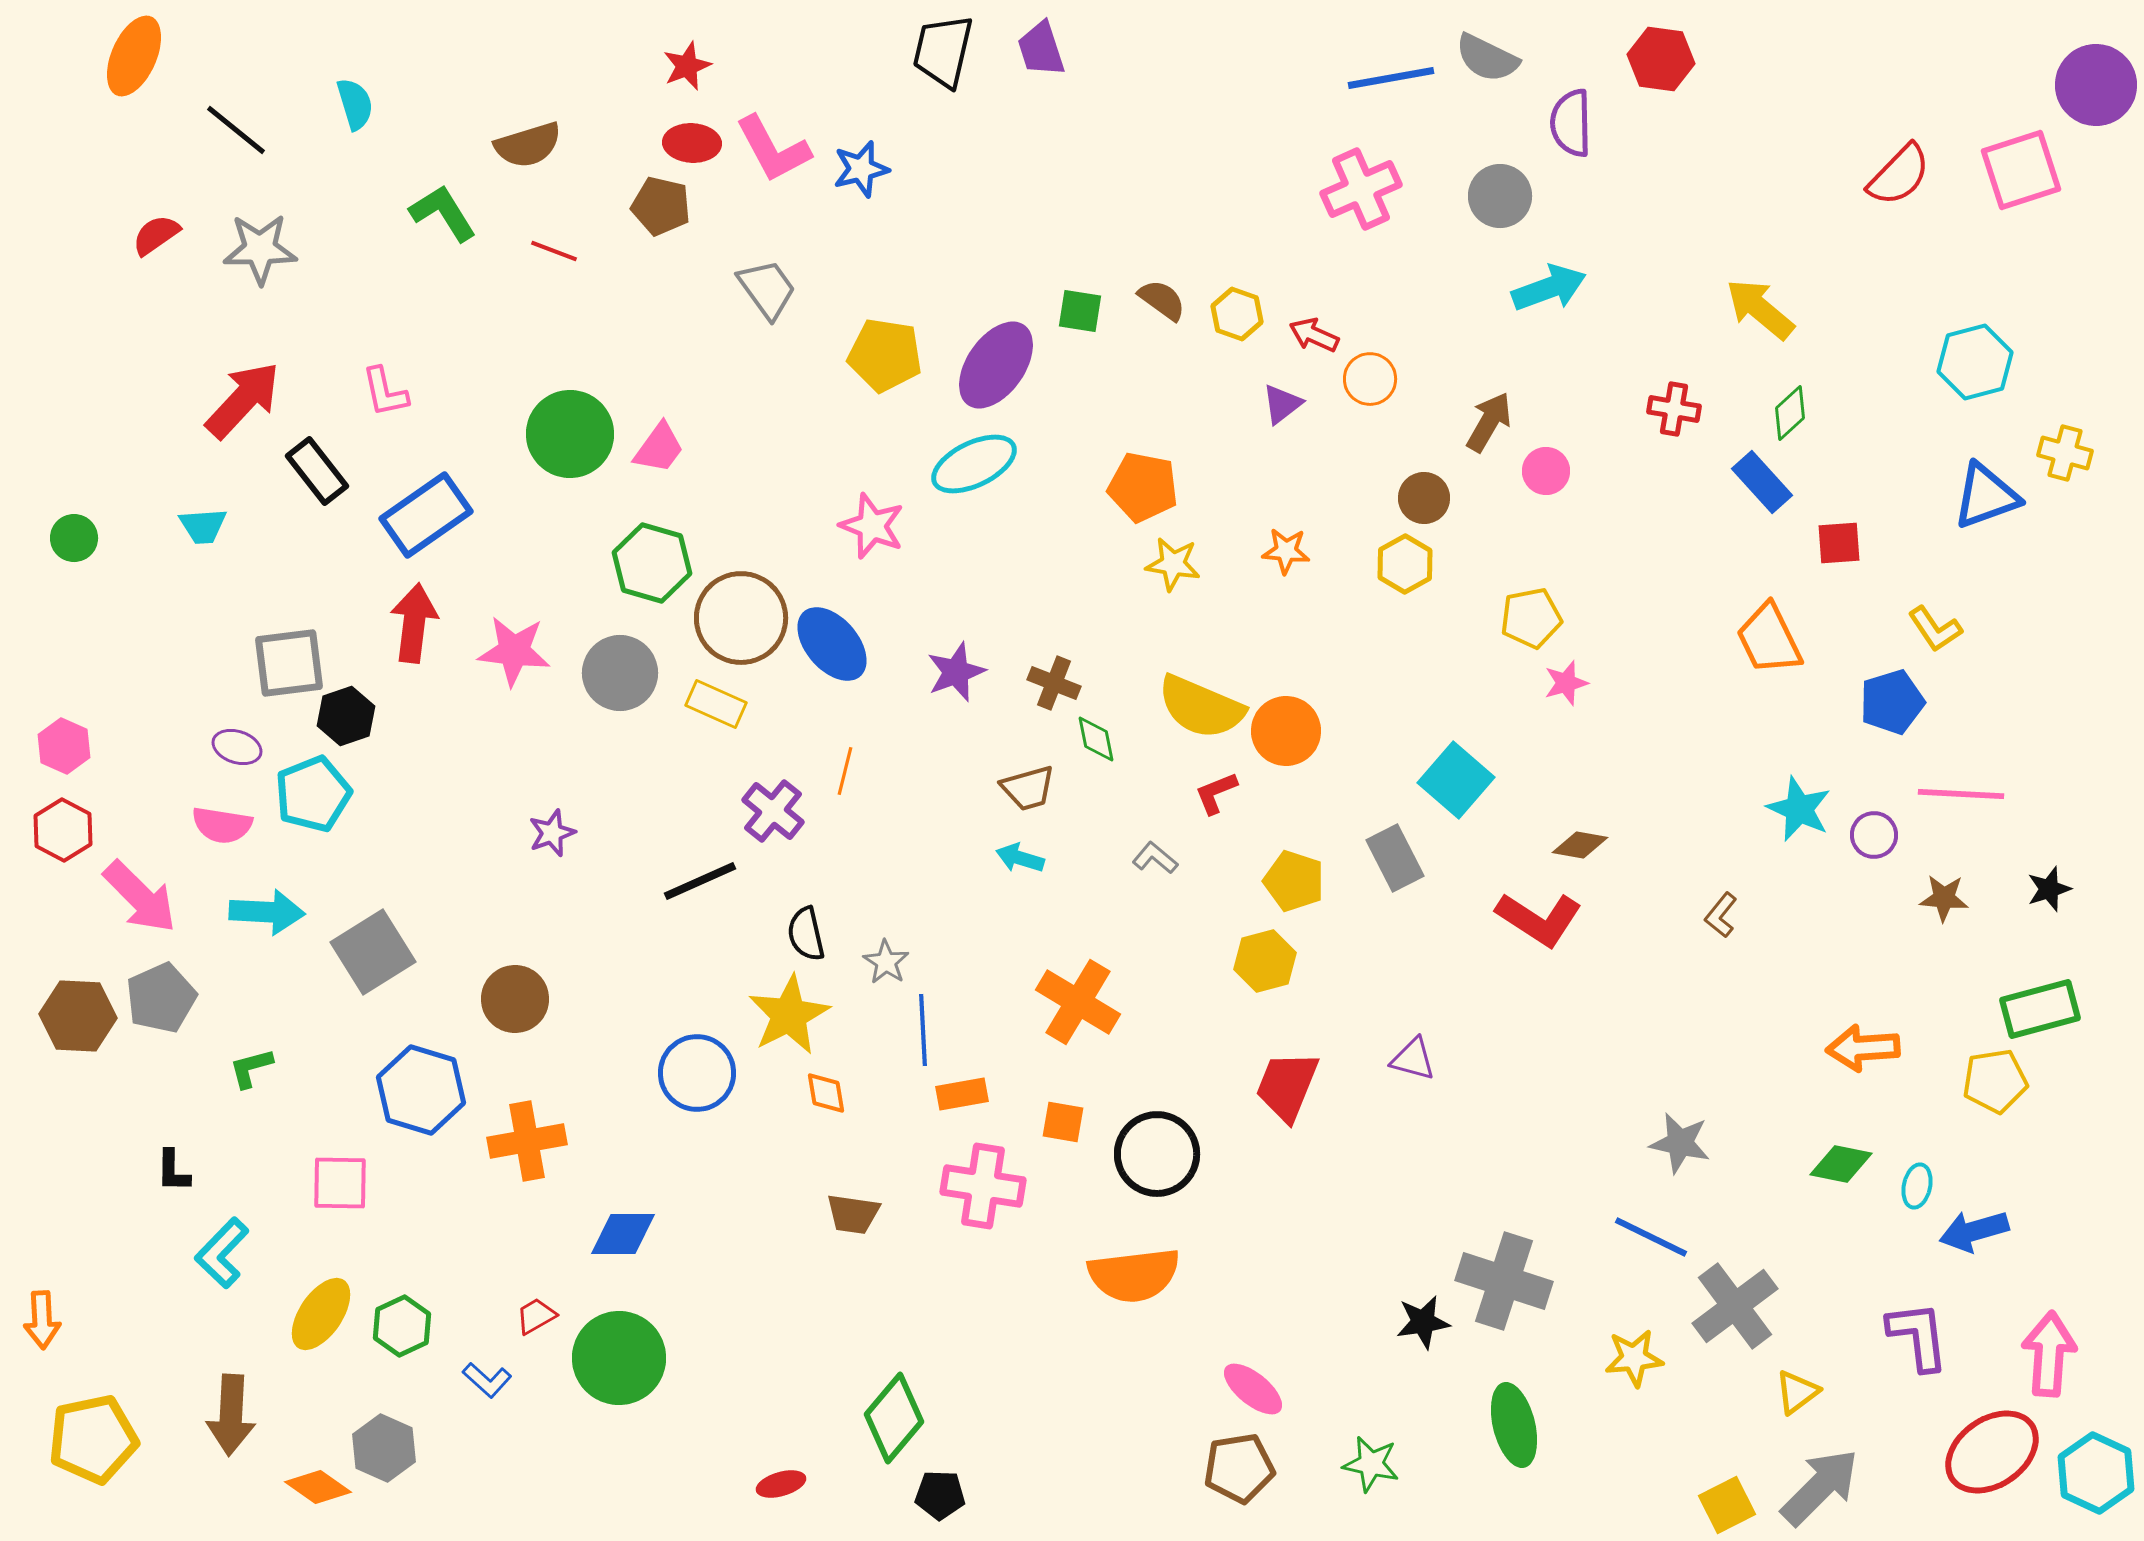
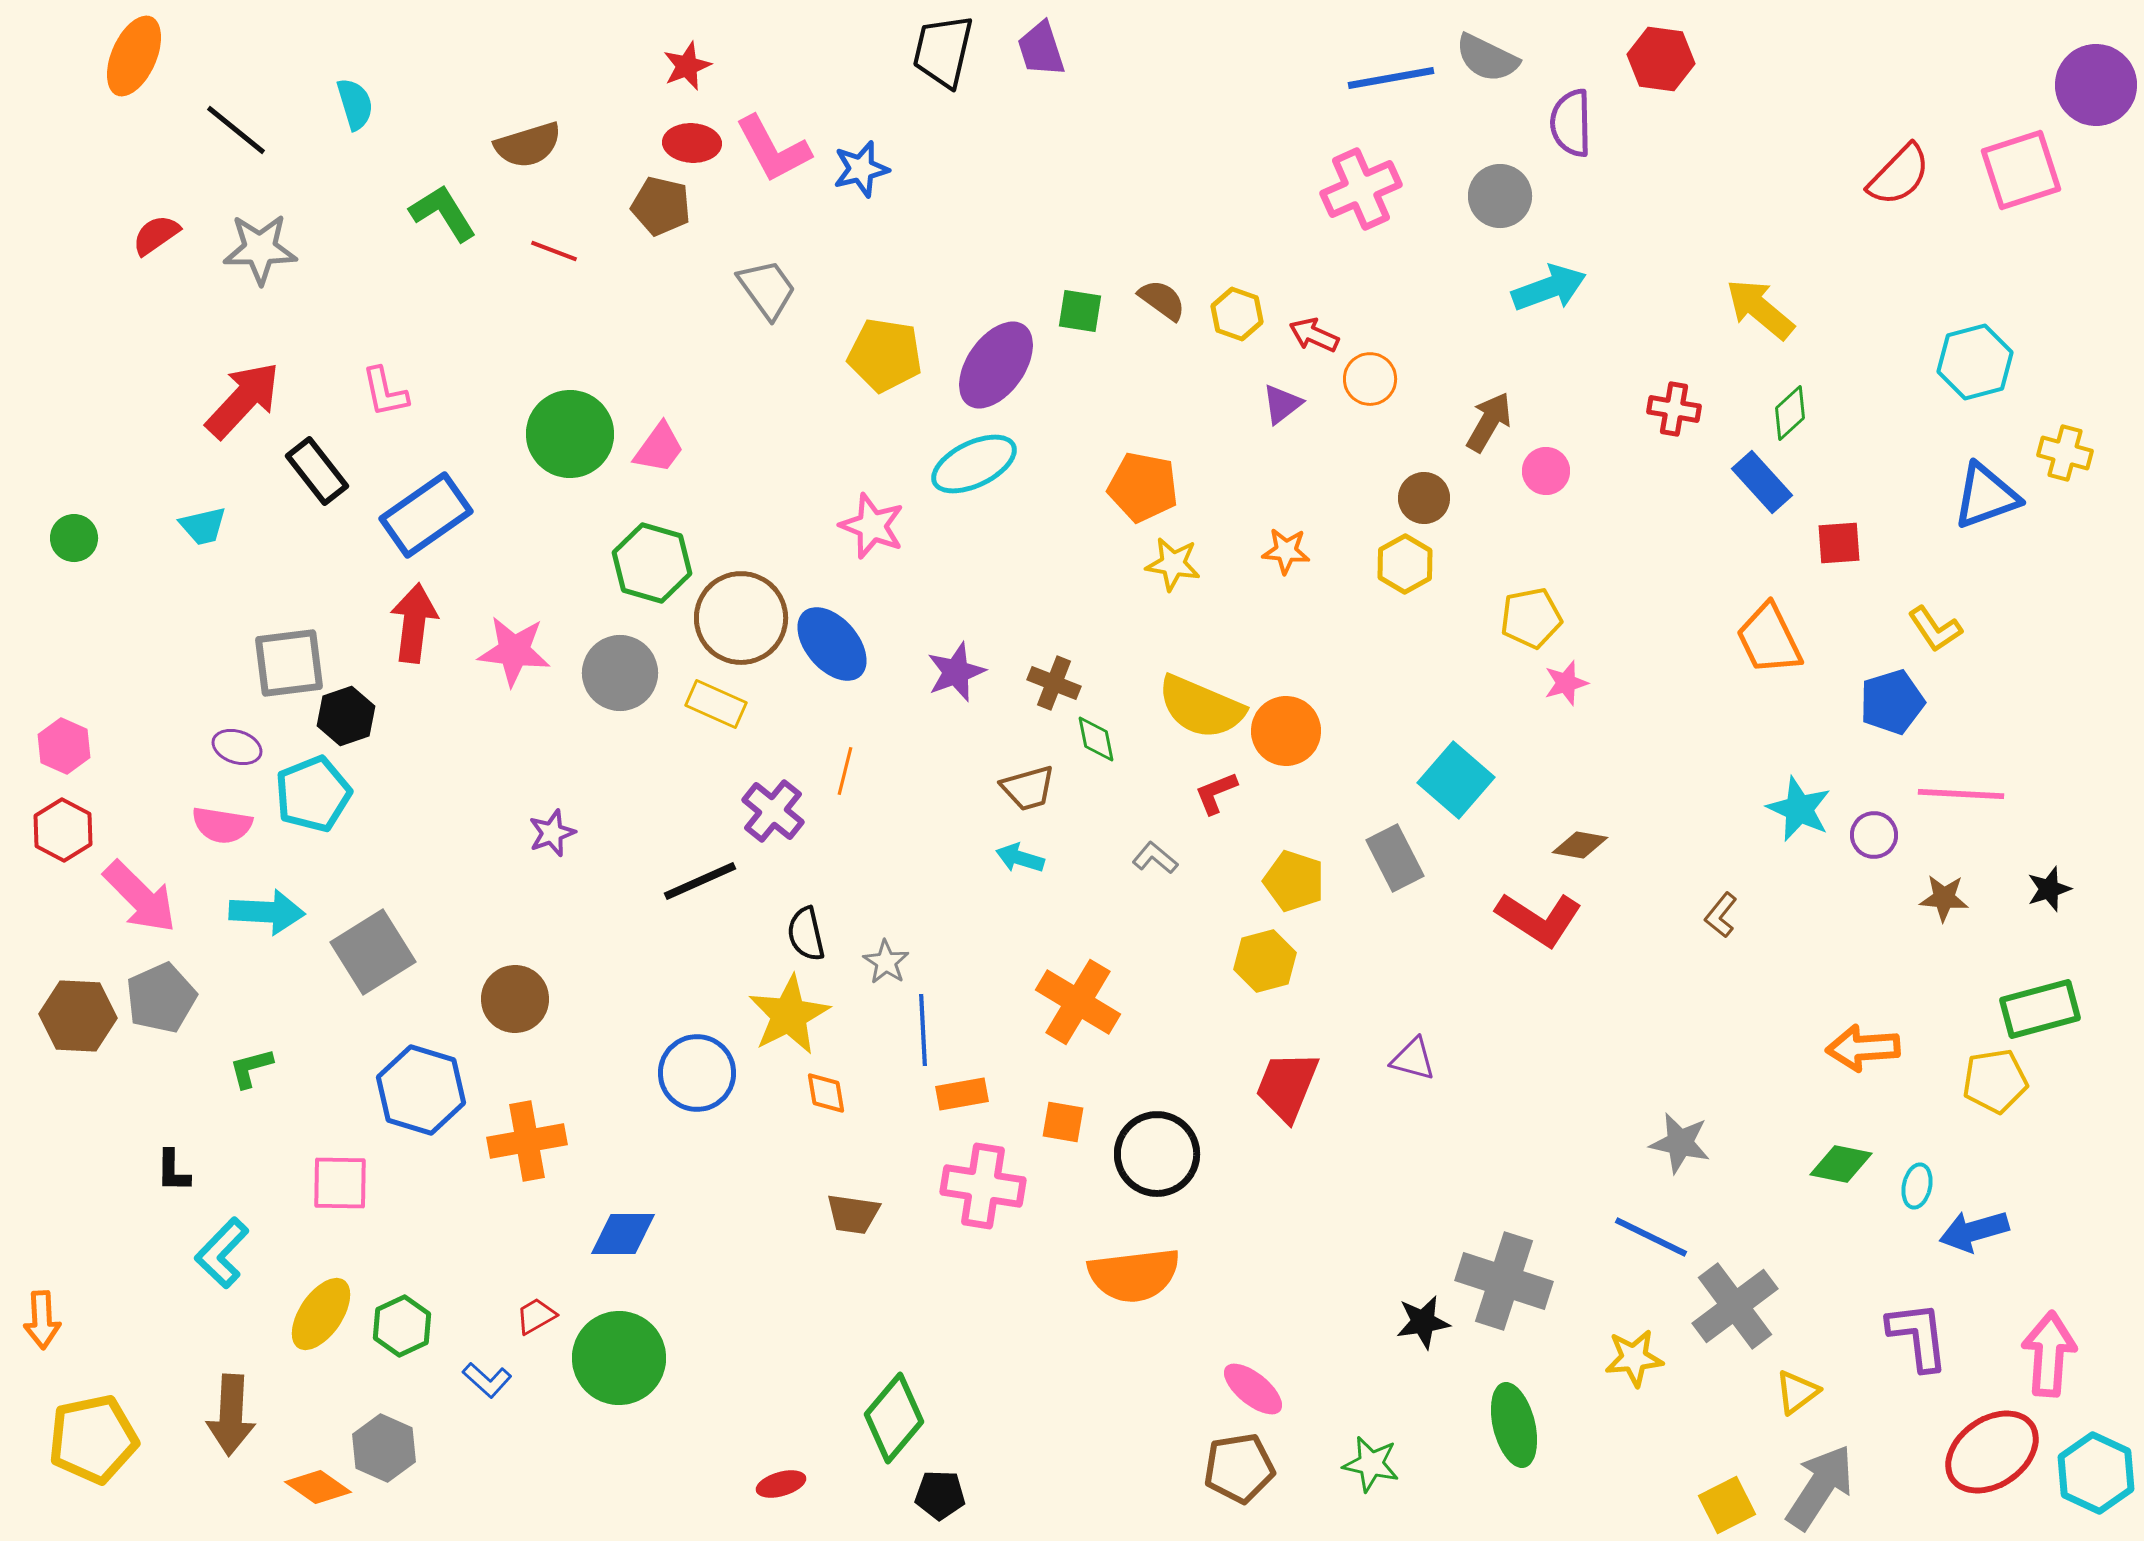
cyan trapezoid at (203, 526): rotated 9 degrees counterclockwise
gray arrow at (1820, 1487): rotated 12 degrees counterclockwise
